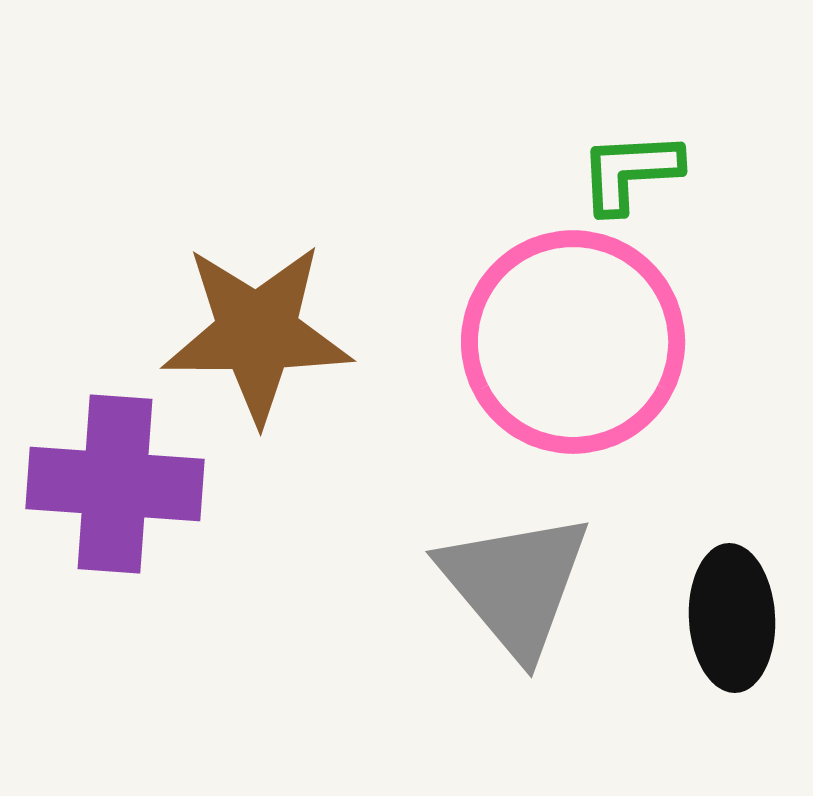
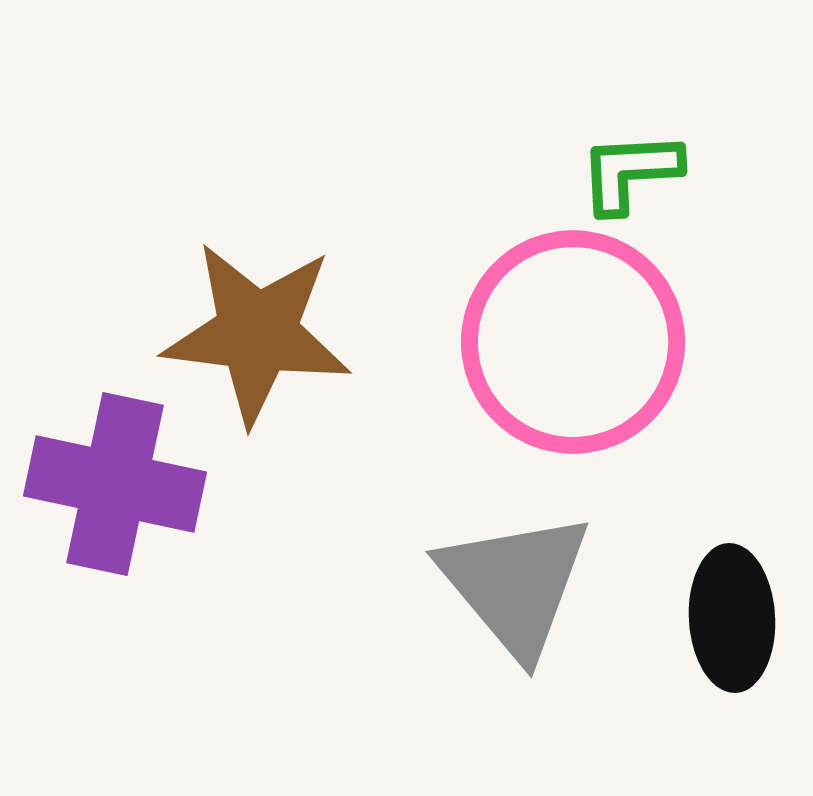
brown star: rotated 7 degrees clockwise
purple cross: rotated 8 degrees clockwise
